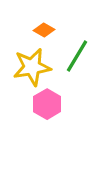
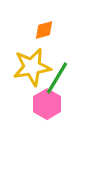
orange diamond: rotated 45 degrees counterclockwise
green line: moved 20 px left, 22 px down
